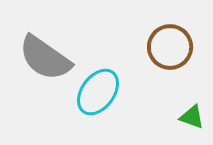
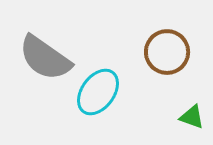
brown circle: moved 3 px left, 5 px down
